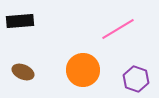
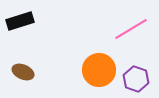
black rectangle: rotated 12 degrees counterclockwise
pink line: moved 13 px right
orange circle: moved 16 px right
